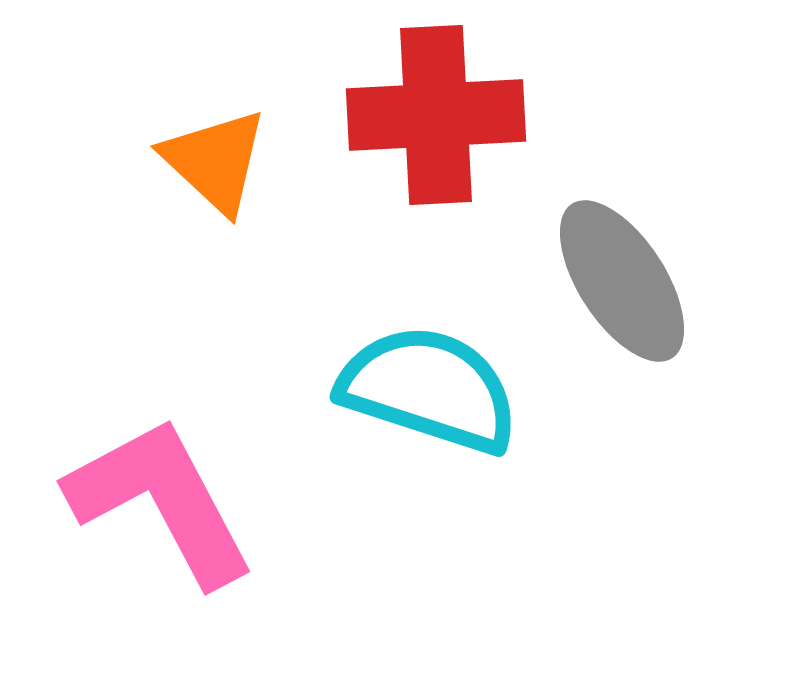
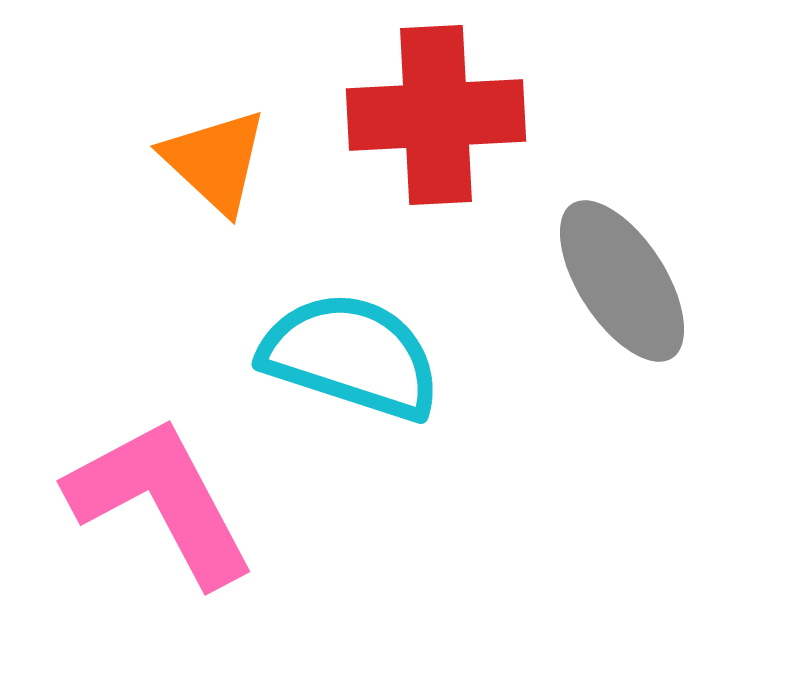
cyan semicircle: moved 78 px left, 33 px up
